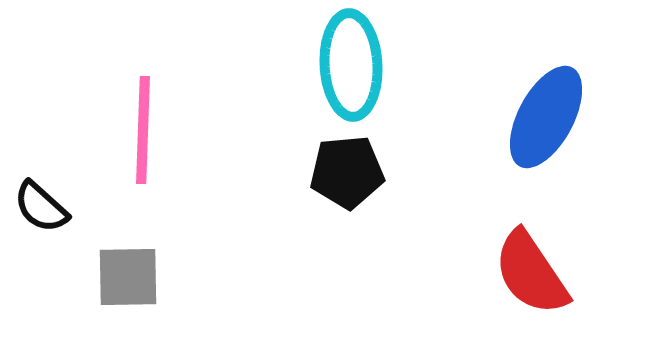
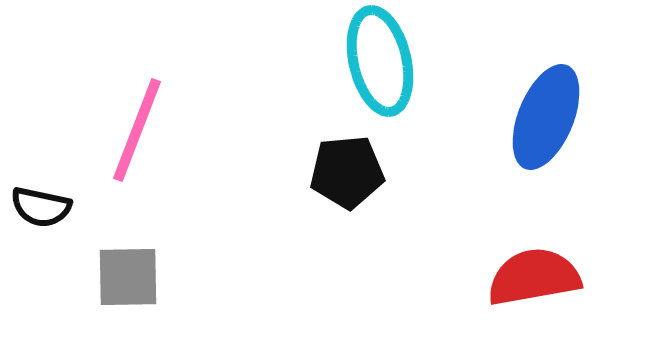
cyan ellipse: moved 29 px right, 4 px up; rotated 10 degrees counterclockwise
blue ellipse: rotated 6 degrees counterclockwise
pink line: moved 6 px left; rotated 19 degrees clockwise
black semicircle: rotated 30 degrees counterclockwise
red semicircle: moved 3 px right, 4 px down; rotated 114 degrees clockwise
